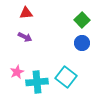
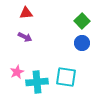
green square: moved 1 px down
cyan square: rotated 30 degrees counterclockwise
